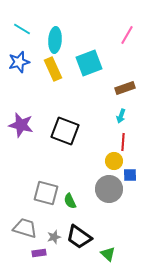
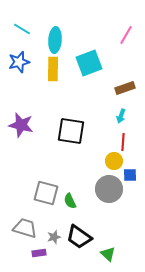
pink line: moved 1 px left
yellow rectangle: rotated 25 degrees clockwise
black square: moved 6 px right; rotated 12 degrees counterclockwise
